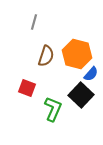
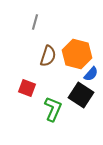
gray line: moved 1 px right
brown semicircle: moved 2 px right
black square: rotated 10 degrees counterclockwise
